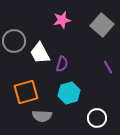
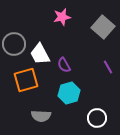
pink star: moved 3 px up
gray square: moved 1 px right, 2 px down
gray circle: moved 3 px down
white trapezoid: moved 1 px down
purple semicircle: moved 2 px right, 1 px down; rotated 133 degrees clockwise
orange square: moved 12 px up
gray semicircle: moved 1 px left
